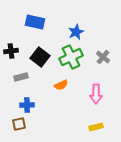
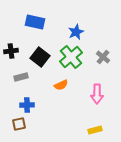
green cross: rotated 15 degrees counterclockwise
pink arrow: moved 1 px right
yellow rectangle: moved 1 px left, 3 px down
